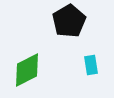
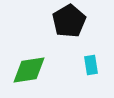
green diamond: moved 2 px right; rotated 18 degrees clockwise
